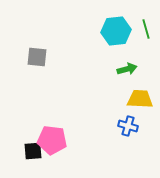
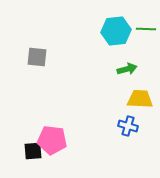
green line: rotated 72 degrees counterclockwise
